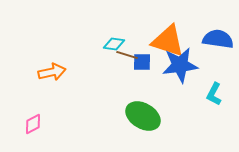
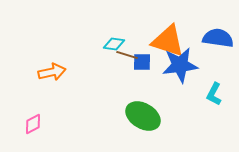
blue semicircle: moved 1 px up
